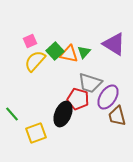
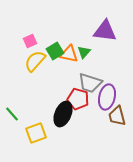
purple triangle: moved 9 px left, 13 px up; rotated 25 degrees counterclockwise
green square: rotated 12 degrees clockwise
purple ellipse: moved 1 px left; rotated 20 degrees counterclockwise
